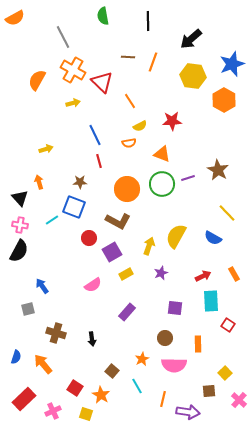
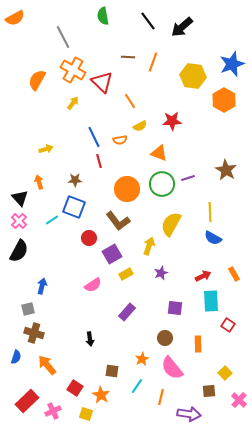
black line at (148, 21): rotated 36 degrees counterclockwise
black arrow at (191, 39): moved 9 px left, 12 px up
yellow arrow at (73, 103): rotated 40 degrees counterclockwise
blue line at (95, 135): moved 1 px left, 2 px down
orange semicircle at (129, 143): moved 9 px left, 3 px up
orange triangle at (162, 154): moved 3 px left, 1 px up
brown star at (218, 170): moved 8 px right
brown star at (80, 182): moved 5 px left, 2 px up
yellow line at (227, 213): moved 17 px left, 1 px up; rotated 42 degrees clockwise
brown L-shape at (118, 221): rotated 25 degrees clockwise
pink cross at (20, 225): moved 1 px left, 4 px up; rotated 35 degrees clockwise
yellow semicircle at (176, 236): moved 5 px left, 12 px up
purple square at (112, 252): moved 2 px down
blue arrow at (42, 286): rotated 49 degrees clockwise
brown cross at (56, 333): moved 22 px left
black arrow at (92, 339): moved 2 px left
orange arrow at (43, 364): moved 4 px right, 1 px down
pink semicircle at (174, 365): moved 2 px left, 3 px down; rotated 50 degrees clockwise
brown square at (112, 371): rotated 32 degrees counterclockwise
cyan line at (137, 386): rotated 63 degrees clockwise
red rectangle at (24, 399): moved 3 px right, 2 px down
orange line at (163, 399): moved 2 px left, 2 px up
purple arrow at (188, 412): moved 1 px right, 2 px down
